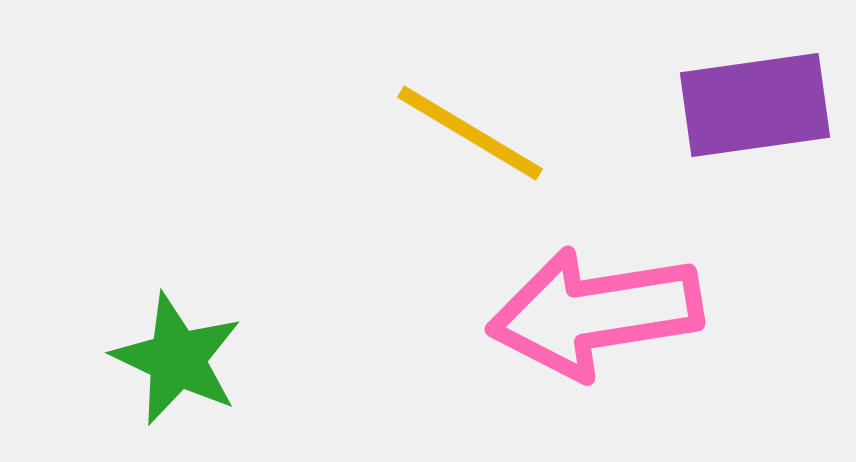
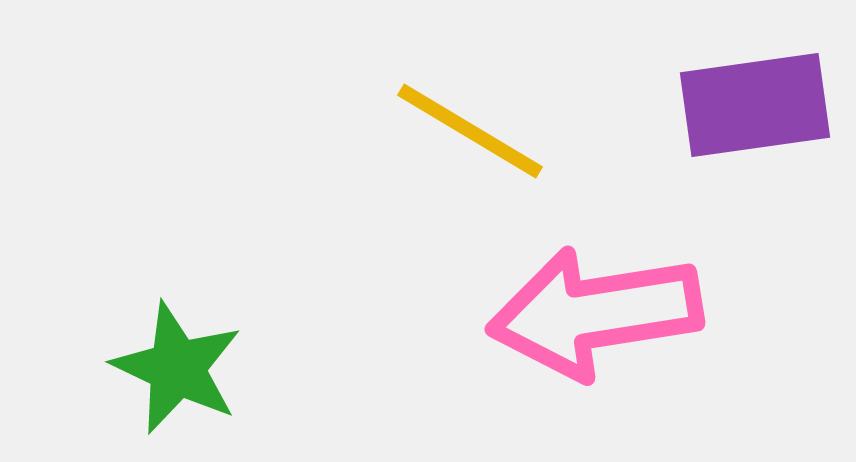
yellow line: moved 2 px up
green star: moved 9 px down
